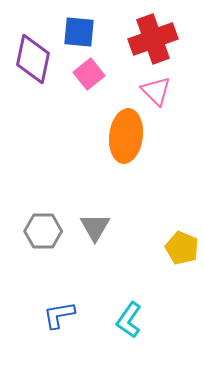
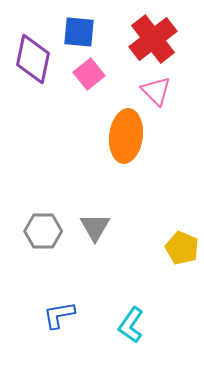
red cross: rotated 18 degrees counterclockwise
cyan L-shape: moved 2 px right, 5 px down
